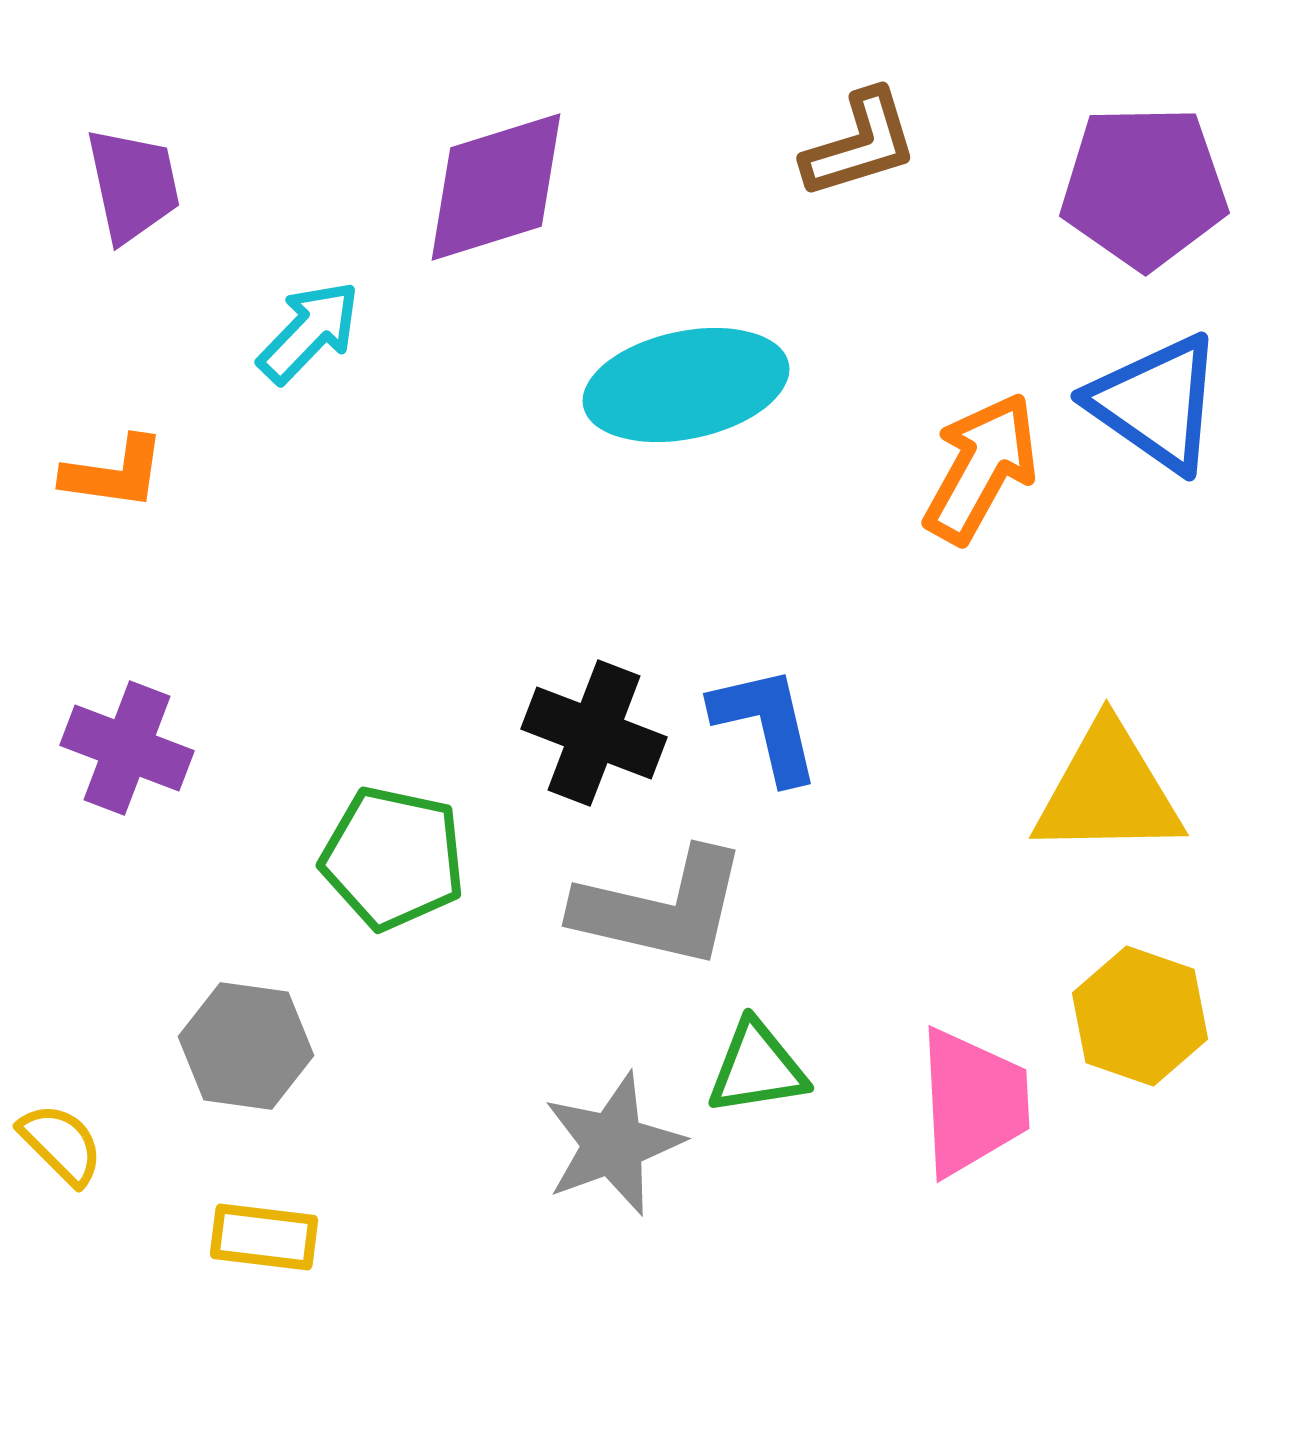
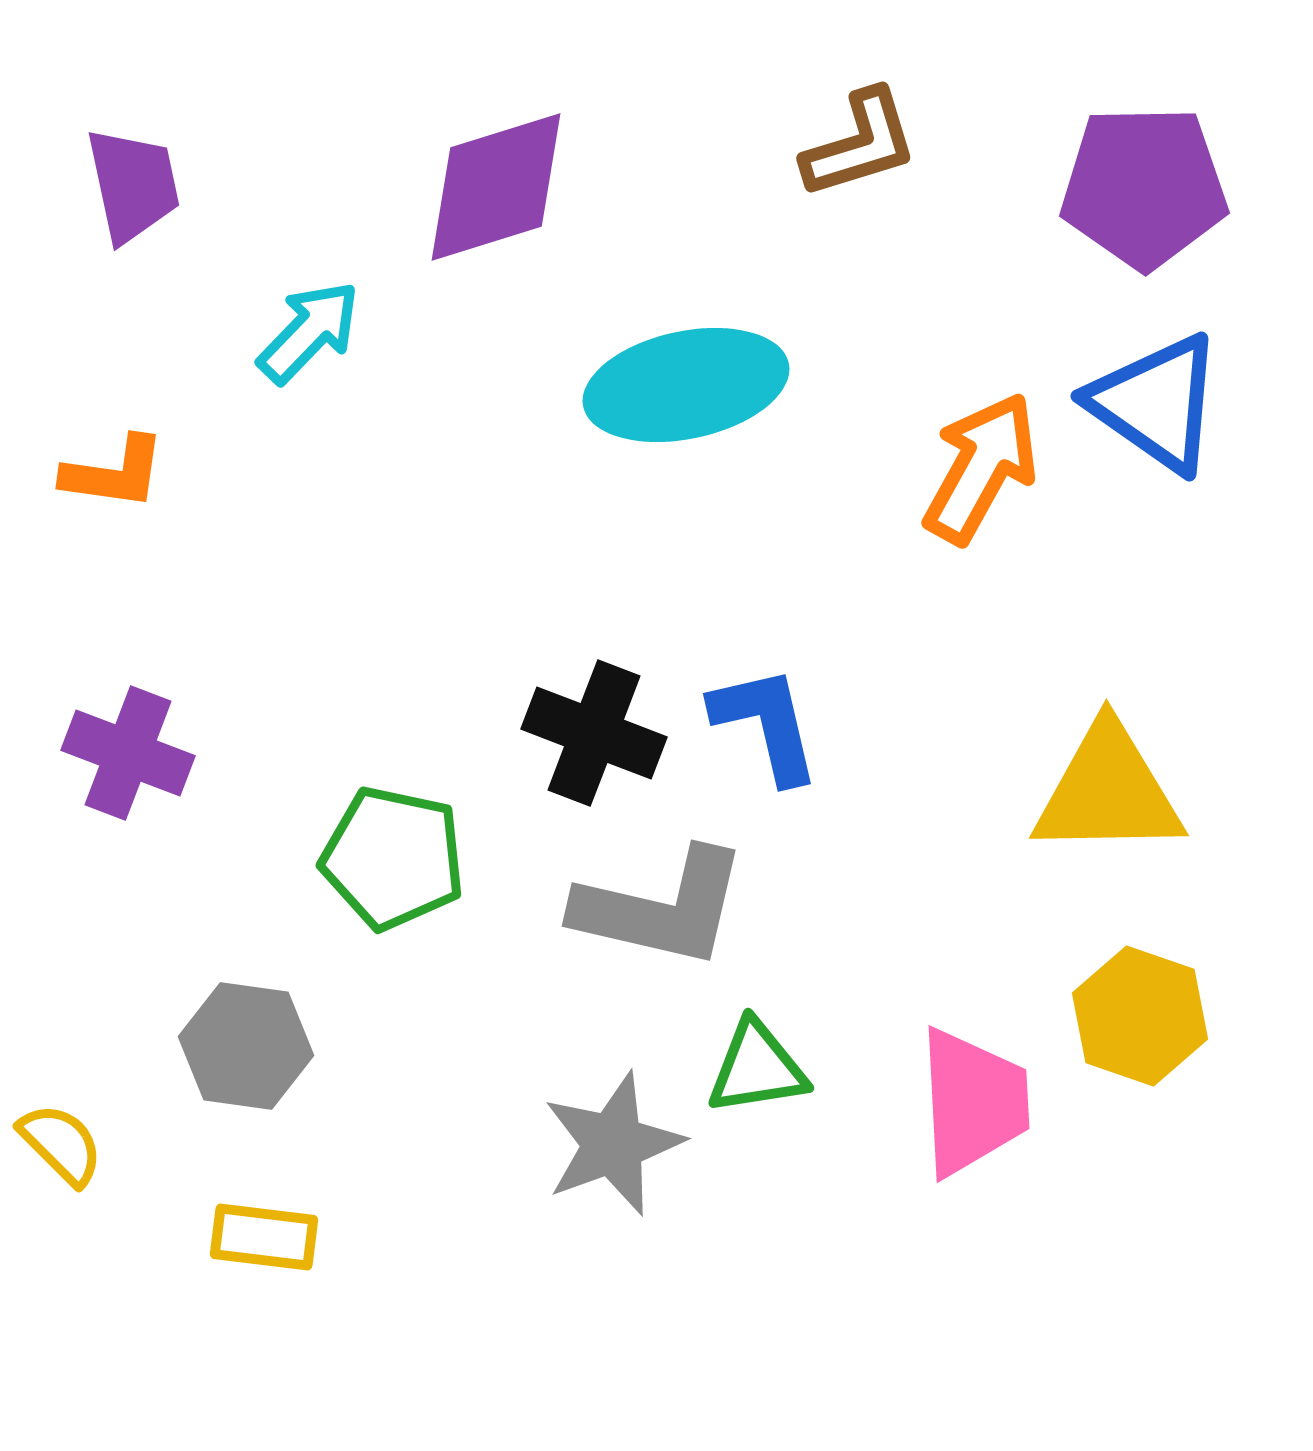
purple cross: moved 1 px right, 5 px down
